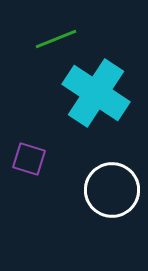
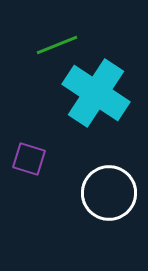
green line: moved 1 px right, 6 px down
white circle: moved 3 px left, 3 px down
